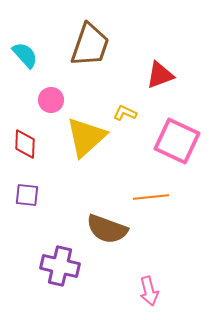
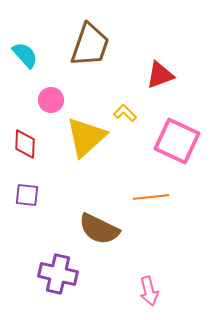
yellow L-shape: rotated 20 degrees clockwise
brown semicircle: moved 8 px left; rotated 6 degrees clockwise
purple cross: moved 2 px left, 8 px down
